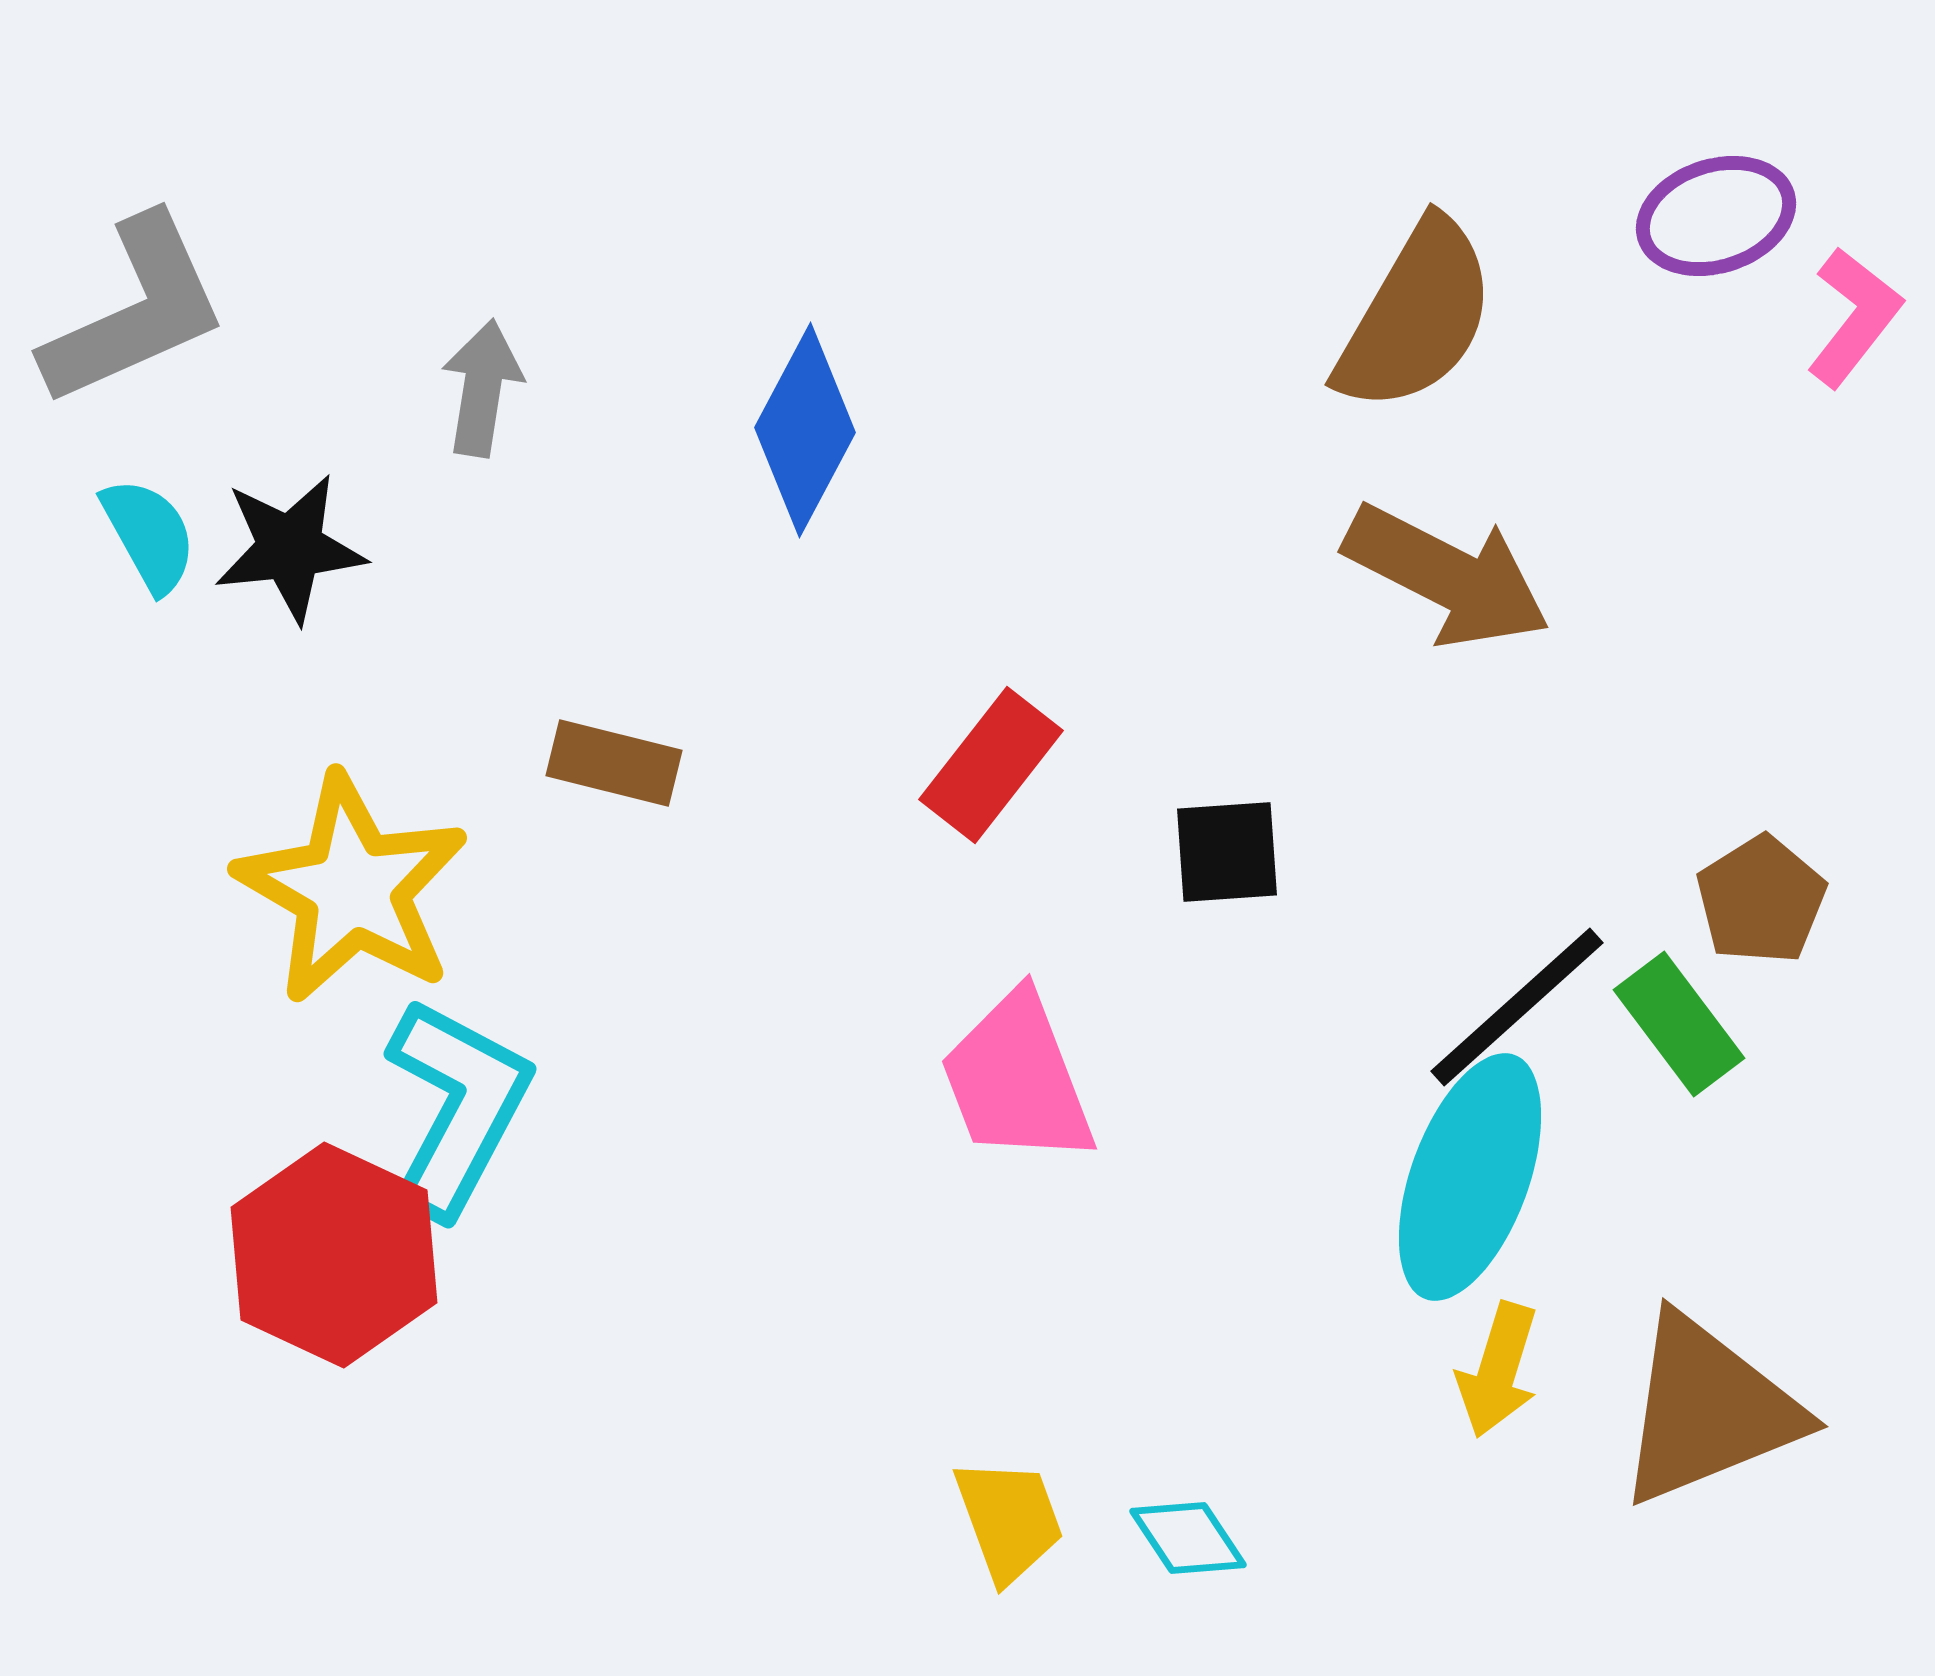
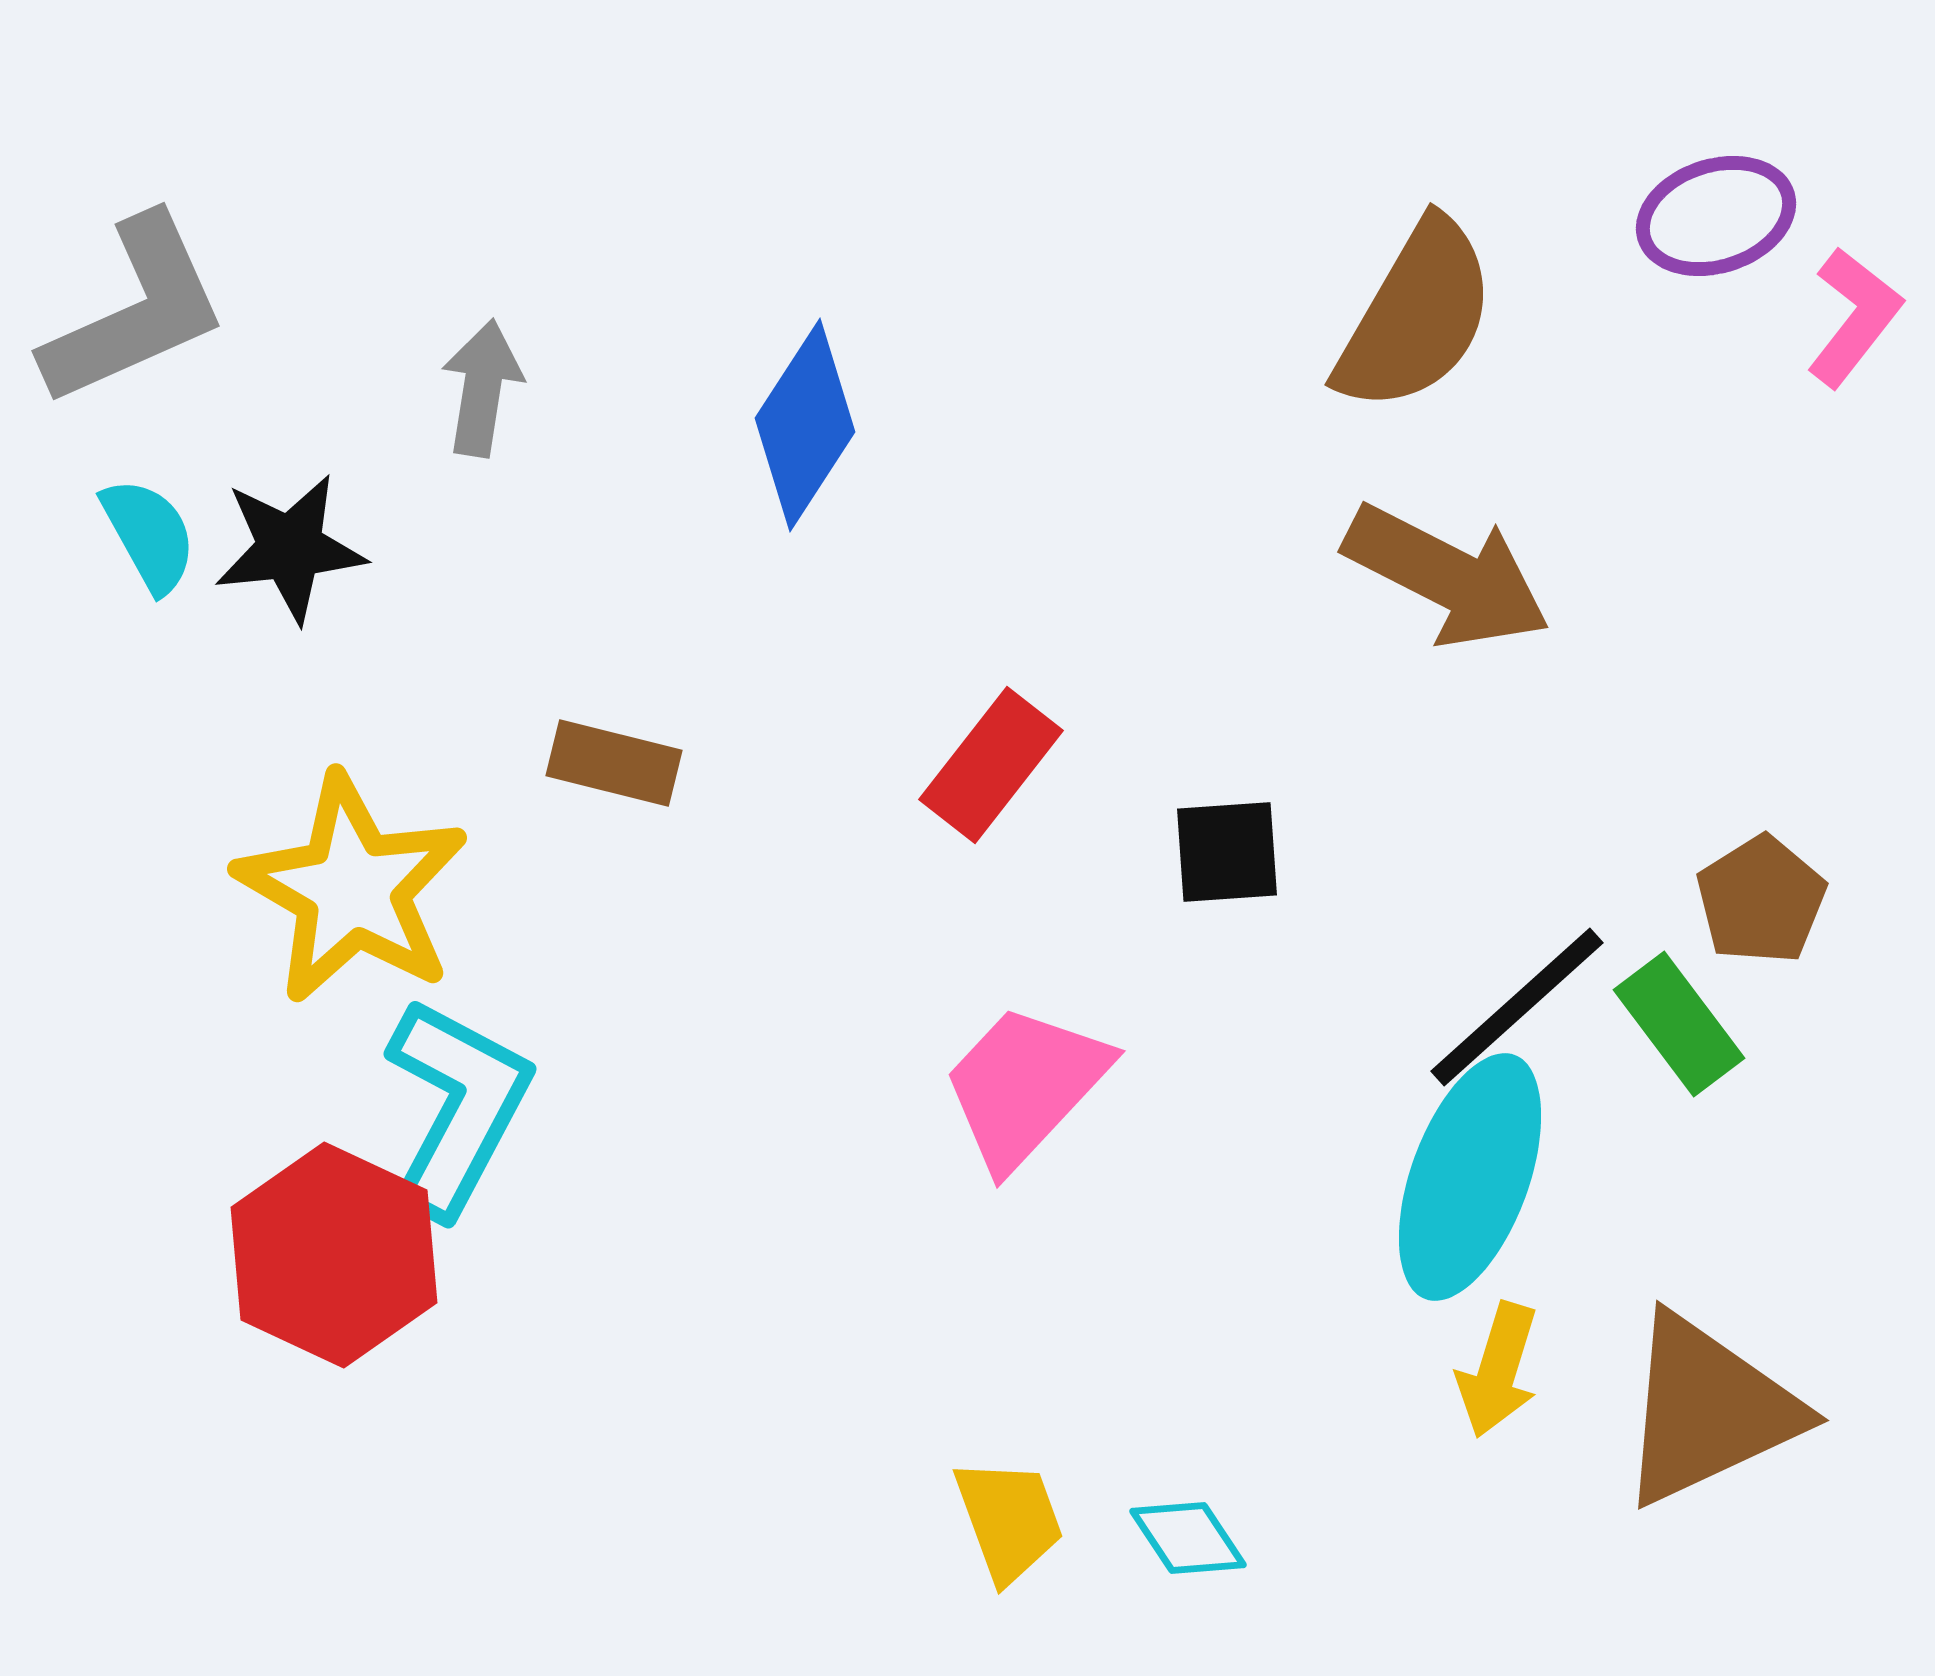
blue diamond: moved 5 px up; rotated 5 degrees clockwise
pink trapezoid: moved 8 px right, 7 px down; rotated 64 degrees clockwise
brown triangle: rotated 3 degrees counterclockwise
